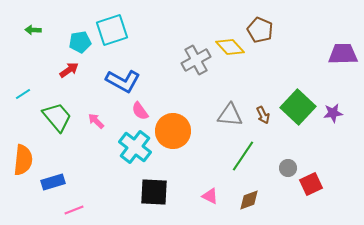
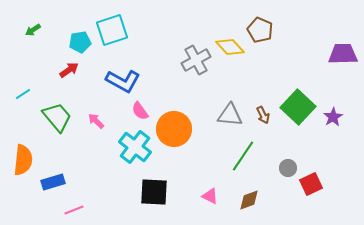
green arrow: rotated 35 degrees counterclockwise
purple star: moved 4 px down; rotated 24 degrees counterclockwise
orange circle: moved 1 px right, 2 px up
